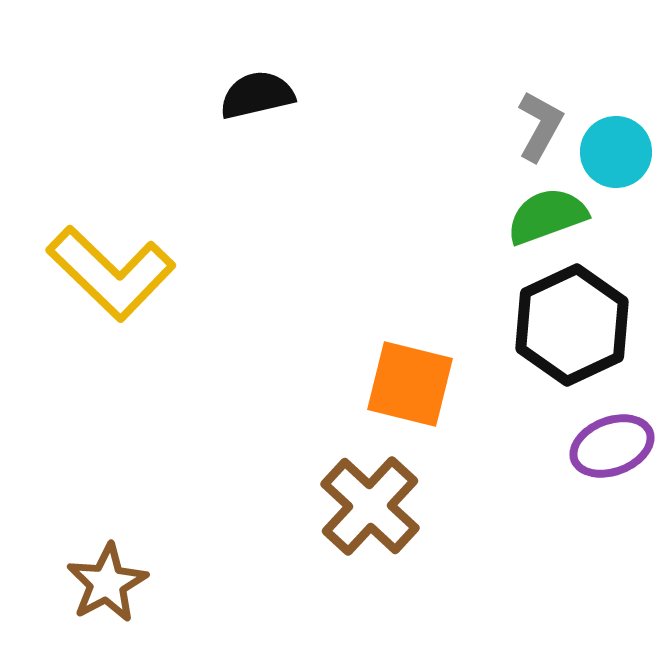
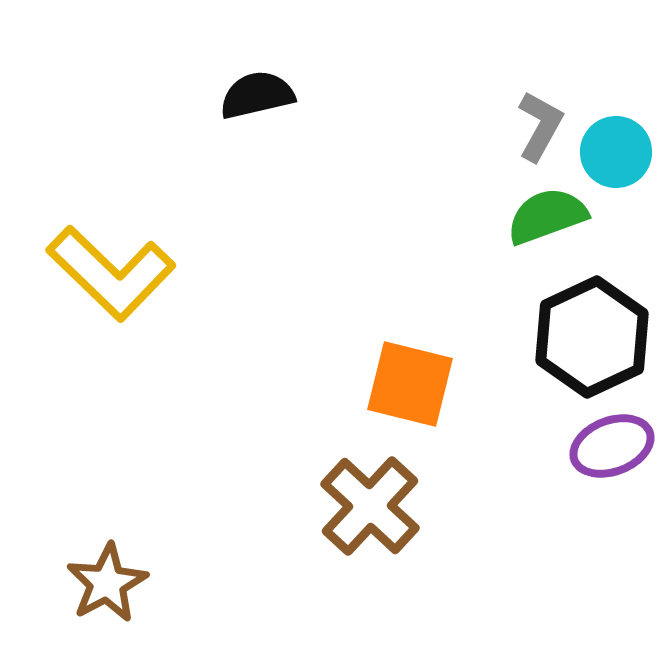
black hexagon: moved 20 px right, 12 px down
